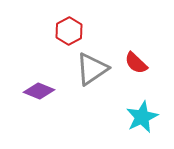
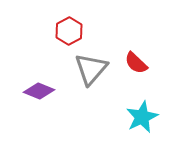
gray triangle: moved 1 px left; rotated 15 degrees counterclockwise
